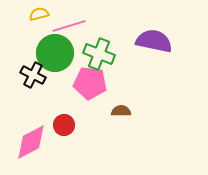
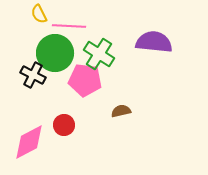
yellow semicircle: rotated 102 degrees counterclockwise
pink line: rotated 20 degrees clockwise
purple semicircle: moved 1 px down; rotated 6 degrees counterclockwise
green cross: rotated 12 degrees clockwise
pink pentagon: moved 5 px left, 3 px up
brown semicircle: rotated 12 degrees counterclockwise
pink diamond: moved 2 px left
